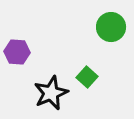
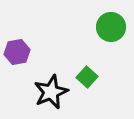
purple hexagon: rotated 15 degrees counterclockwise
black star: moved 1 px up
